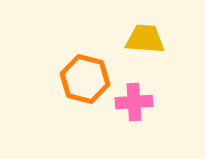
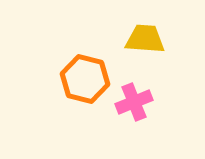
pink cross: rotated 18 degrees counterclockwise
